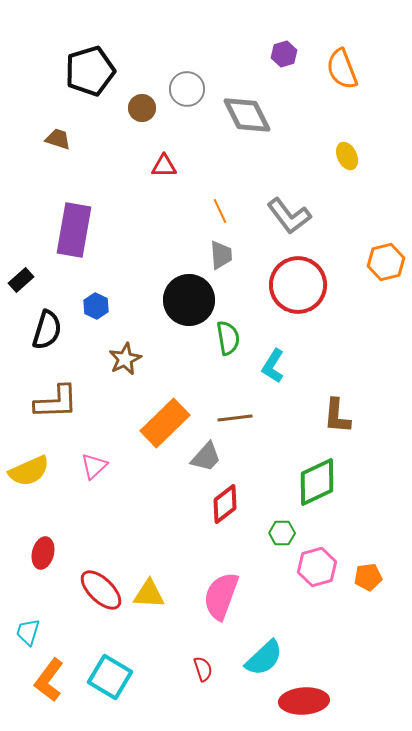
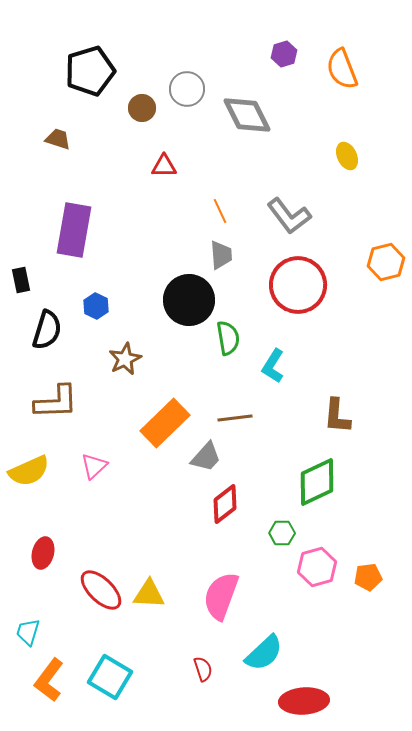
black rectangle at (21, 280): rotated 60 degrees counterclockwise
cyan semicircle at (264, 658): moved 5 px up
